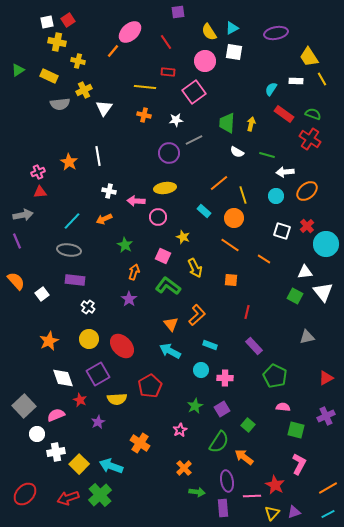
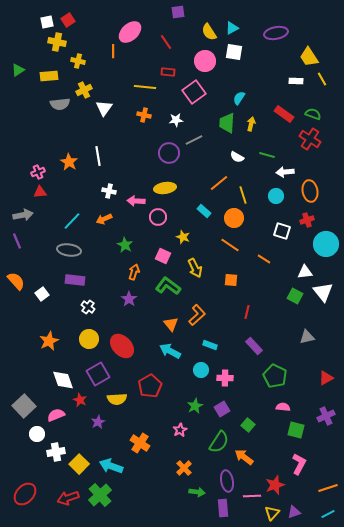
orange line at (113, 51): rotated 40 degrees counterclockwise
yellow rectangle at (49, 76): rotated 30 degrees counterclockwise
cyan semicircle at (271, 89): moved 32 px left, 9 px down
white semicircle at (237, 152): moved 5 px down
orange ellipse at (307, 191): moved 3 px right; rotated 60 degrees counterclockwise
red cross at (307, 226): moved 6 px up; rotated 24 degrees clockwise
white diamond at (63, 378): moved 2 px down
red star at (275, 485): rotated 24 degrees clockwise
orange line at (328, 488): rotated 12 degrees clockwise
